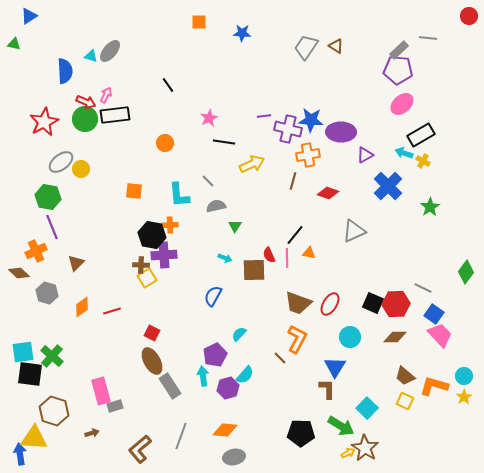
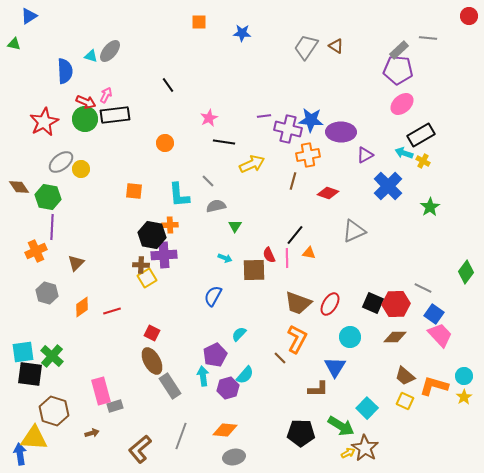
purple line at (52, 227): rotated 25 degrees clockwise
brown diamond at (19, 273): moved 86 px up; rotated 10 degrees clockwise
brown L-shape at (327, 389): moved 9 px left; rotated 90 degrees clockwise
